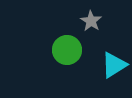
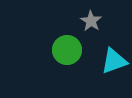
cyan triangle: moved 4 px up; rotated 12 degrees clockwise
